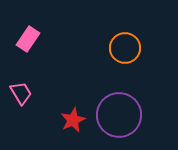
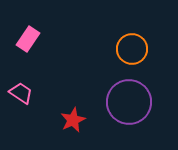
orange circle: moved 7 px right, 1 px down
pink trapezoid: rotated 25 degrees counterclockwise
purple circle: moved 10 px right, 13 px up
